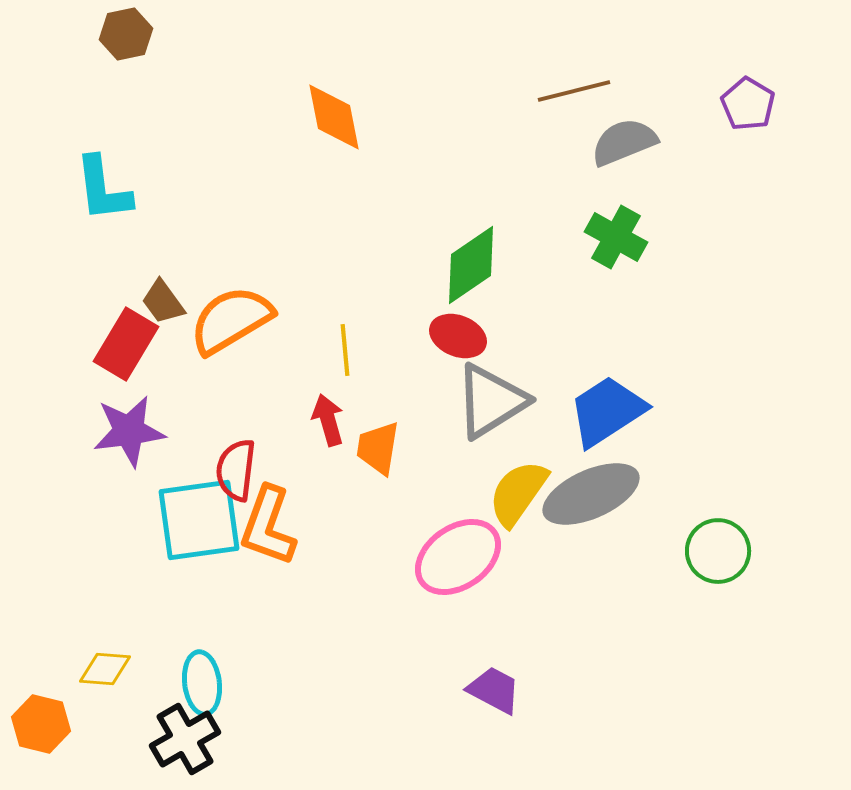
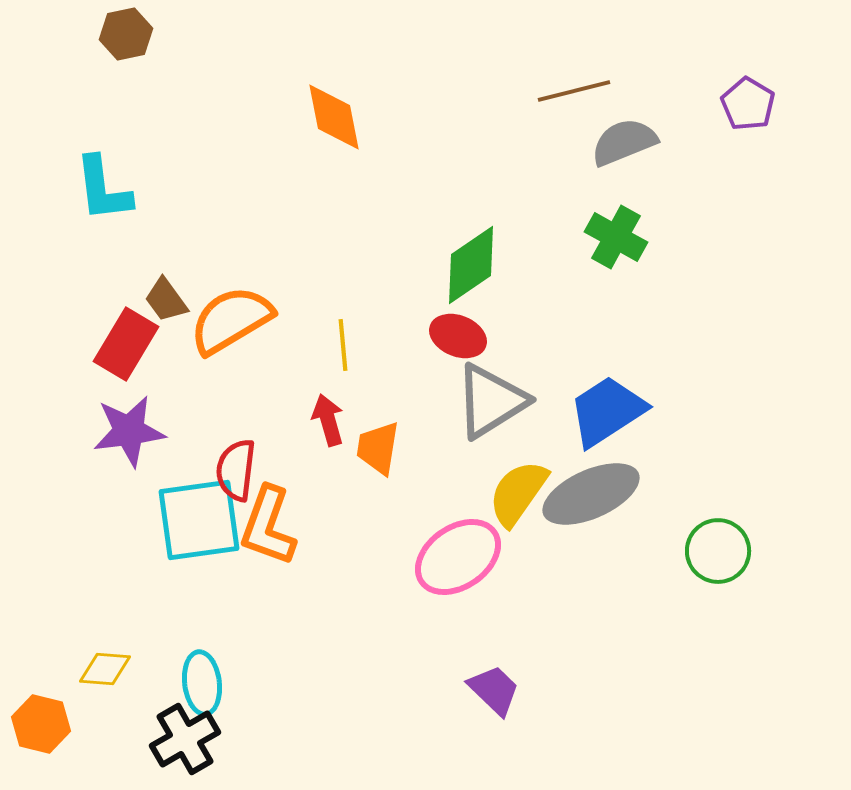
brown trapezoid: moved 3 px right, 2 px up
yellow line: moved 2 px left, 5 px up
purple trapezoid: rotated 16 degrees clockwise
